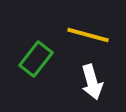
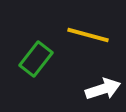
white arrow: moved 11 px right, 7 px down; rotated 92 degrees counterclockwise
